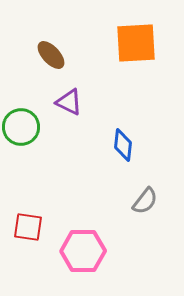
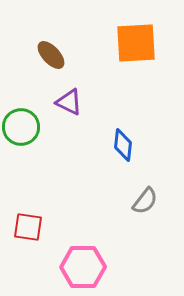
pink hexagon: moved 16 px down
